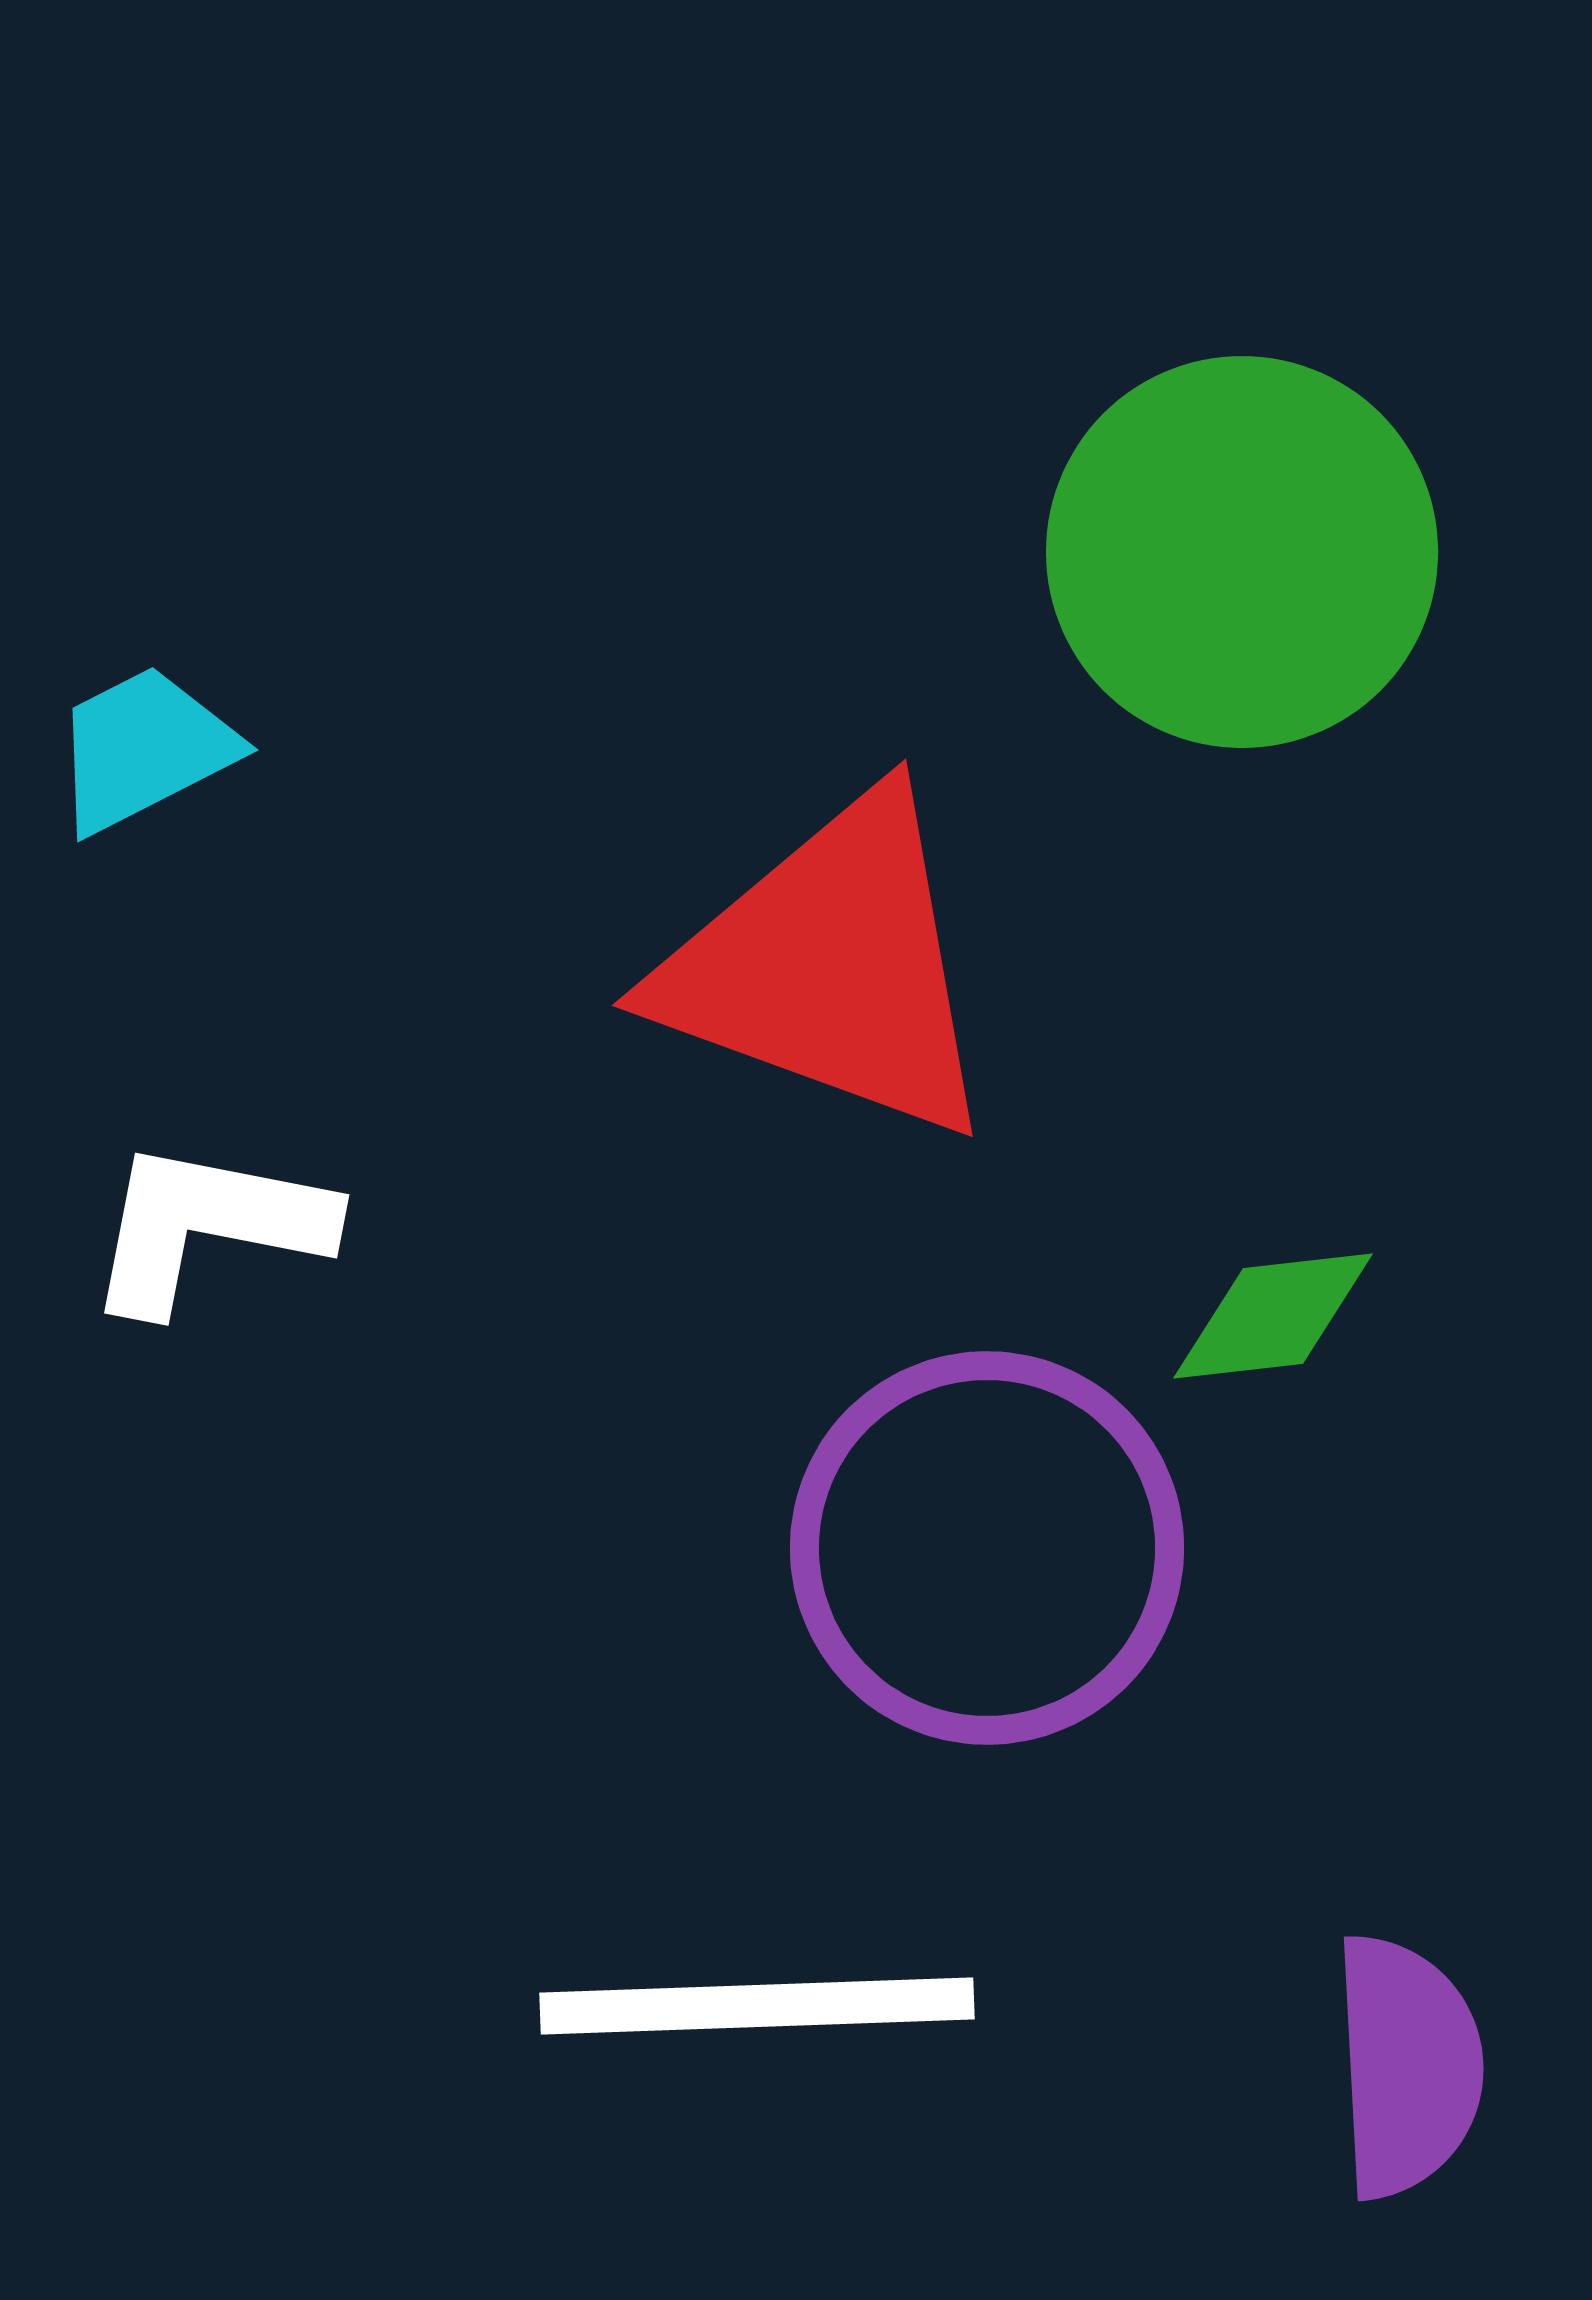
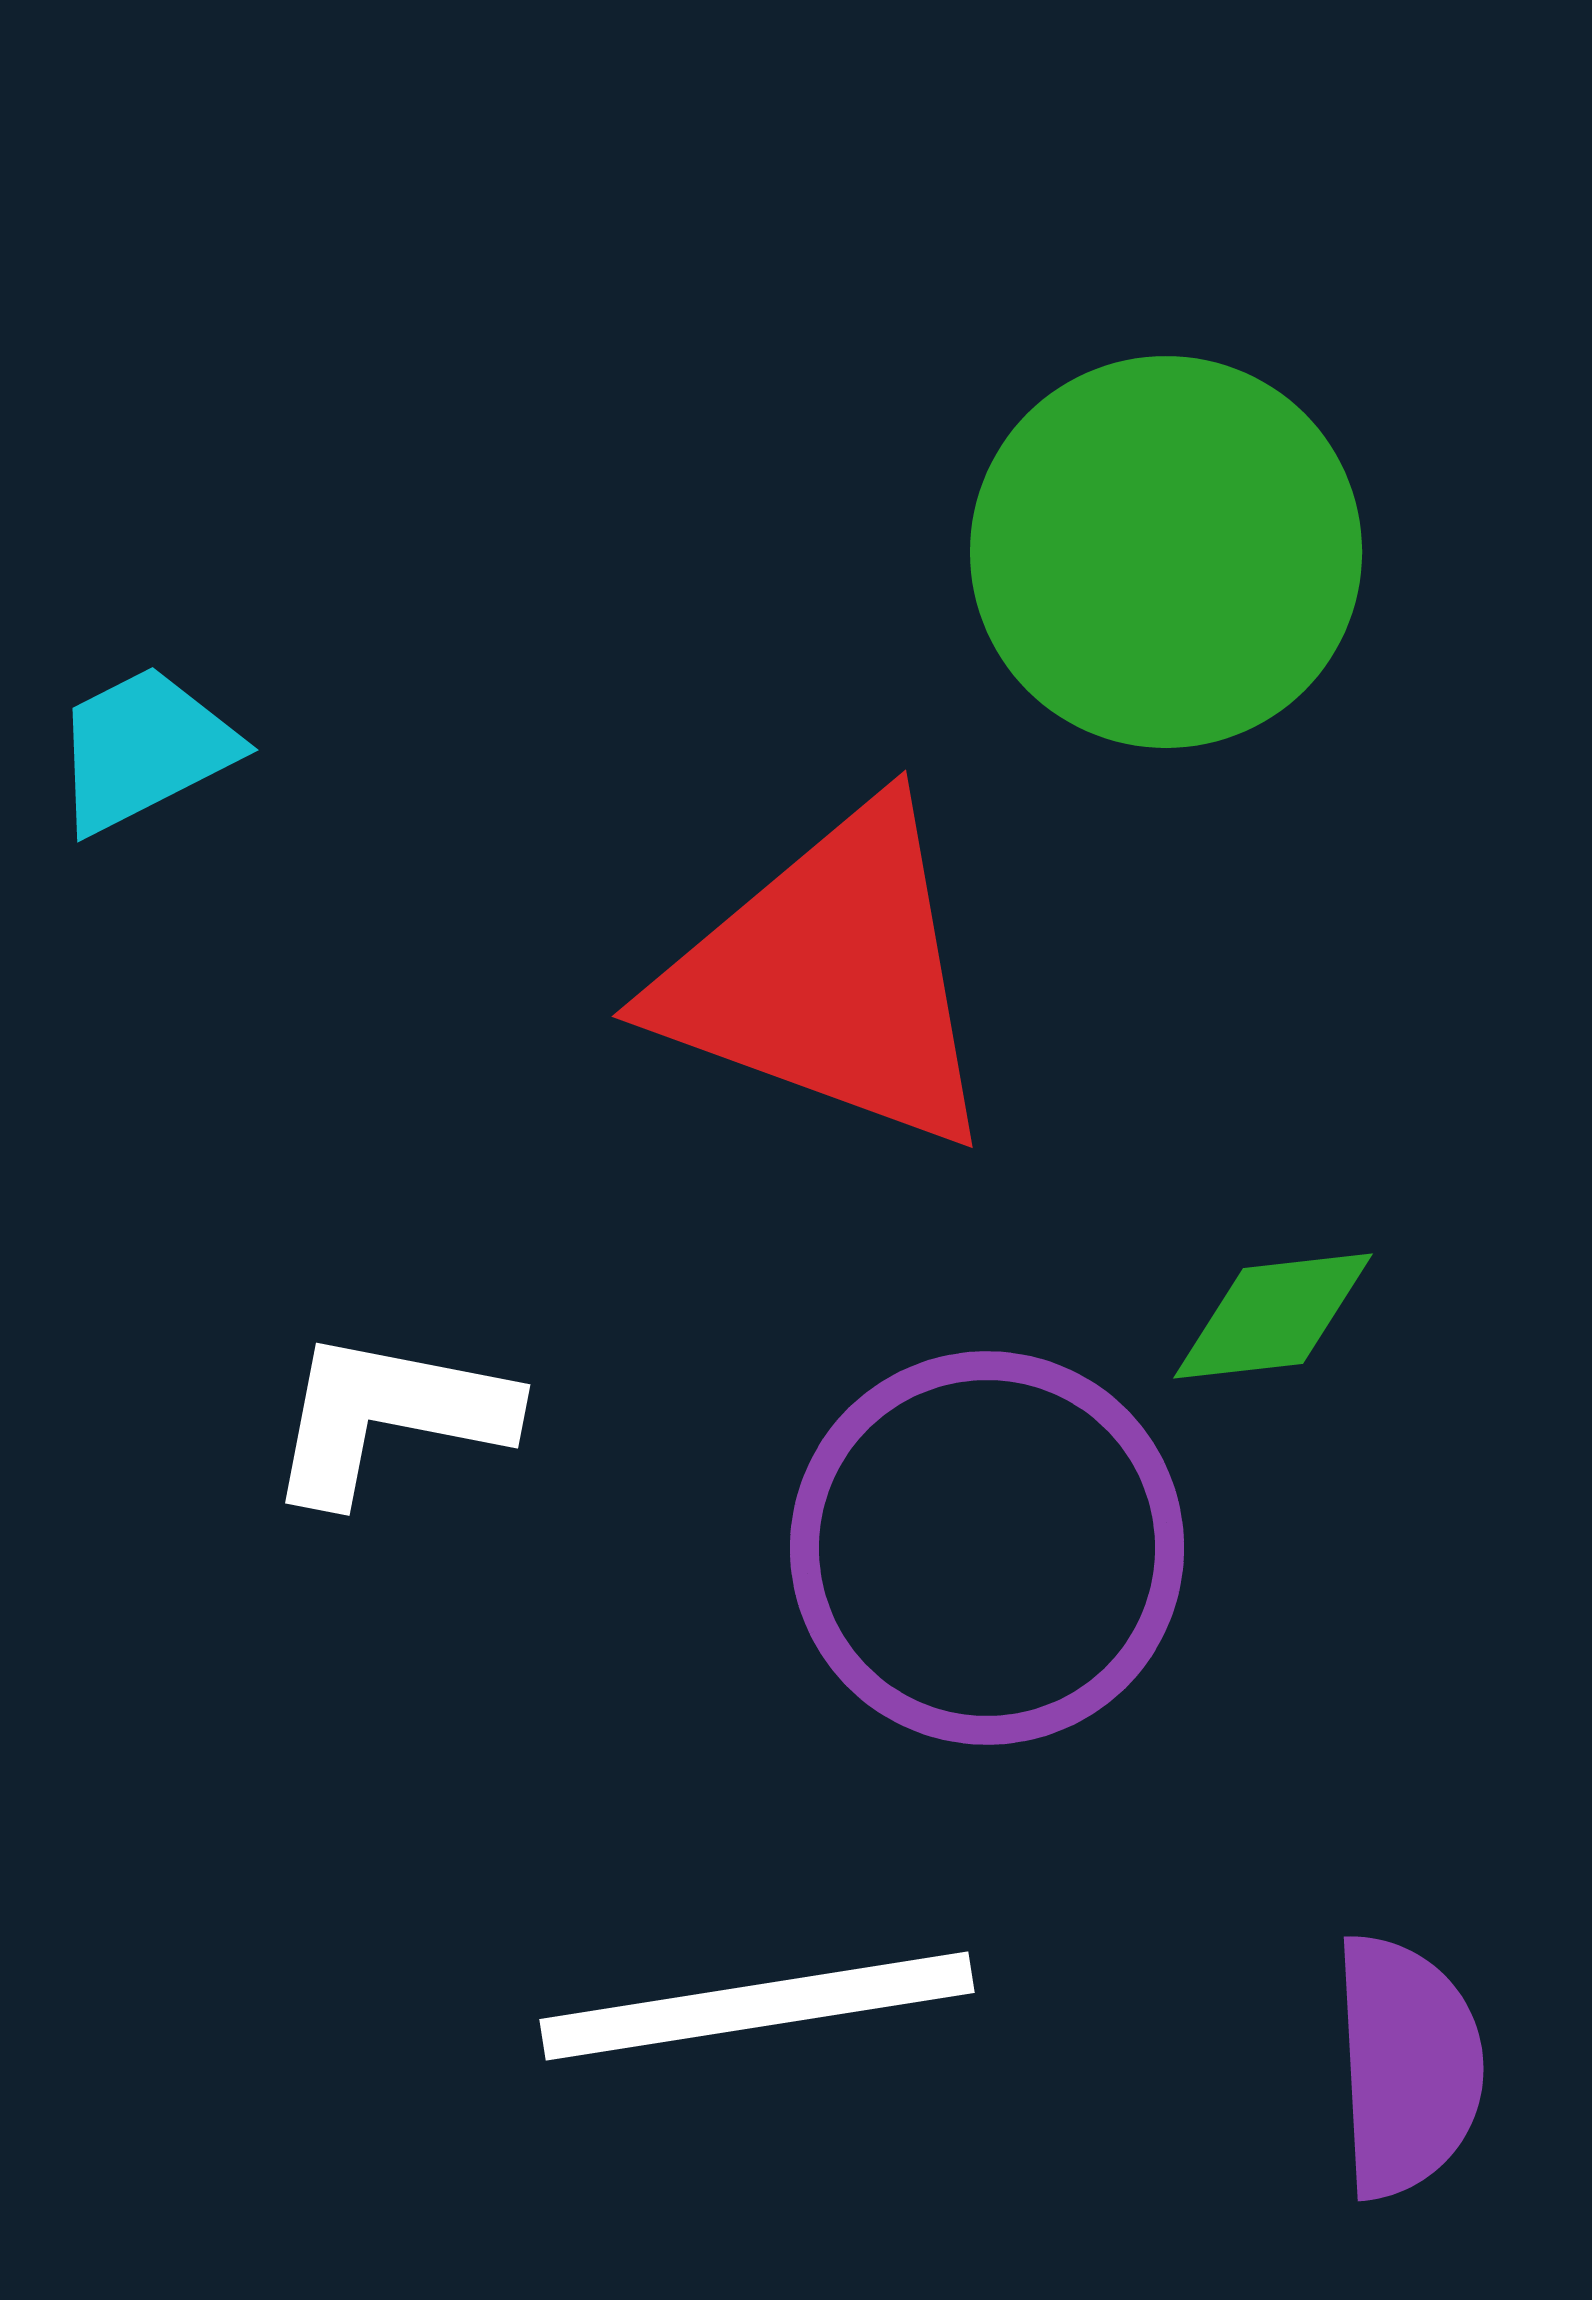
green circle: moved 76 px left
red triangle: moved 11 px down
white L-shape: moved 181 px right, 190 px down
white line: rotated 7 degrees counterclockwise
